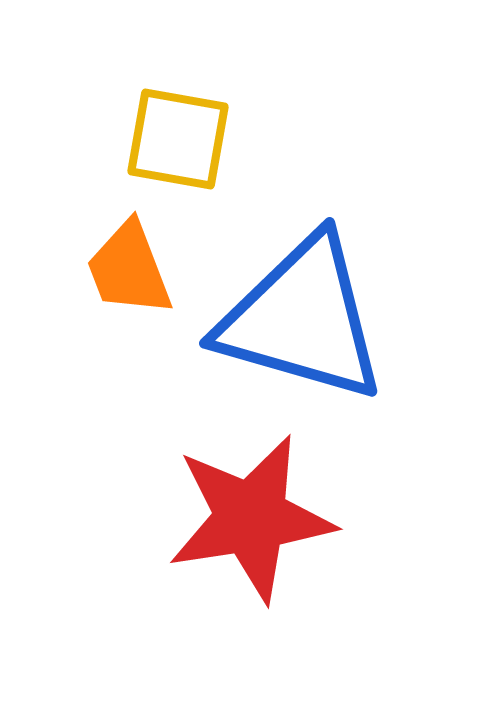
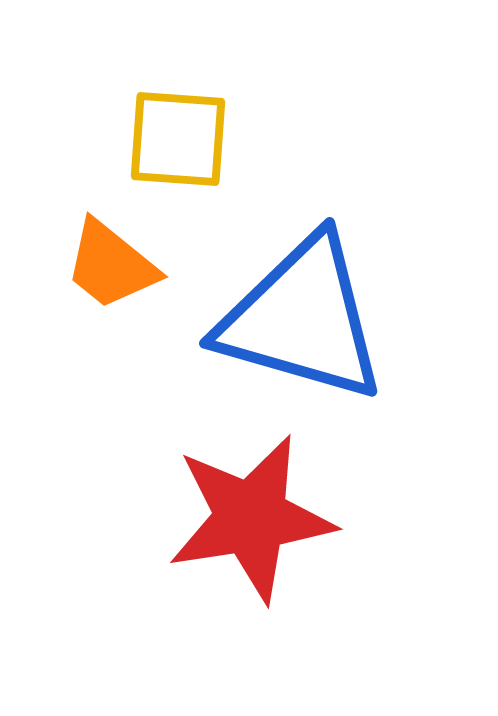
yellow square: rotated 6 degrees counterclockwise
orange trapezoid: moved 18 px left, 4 px up; rotated 30 degrees counterclockwise
